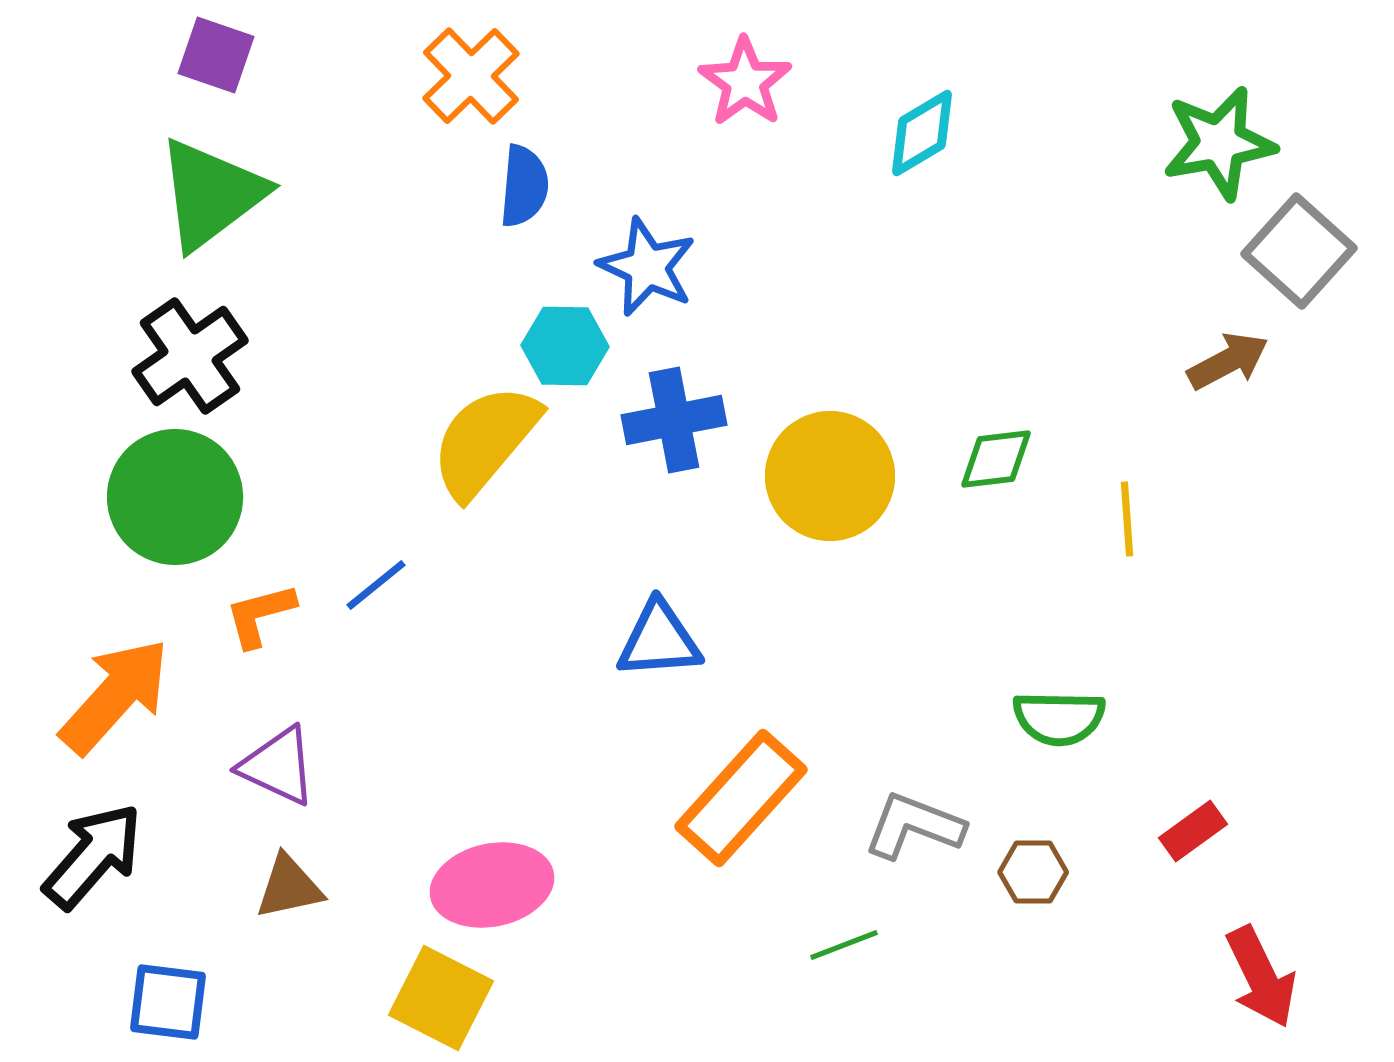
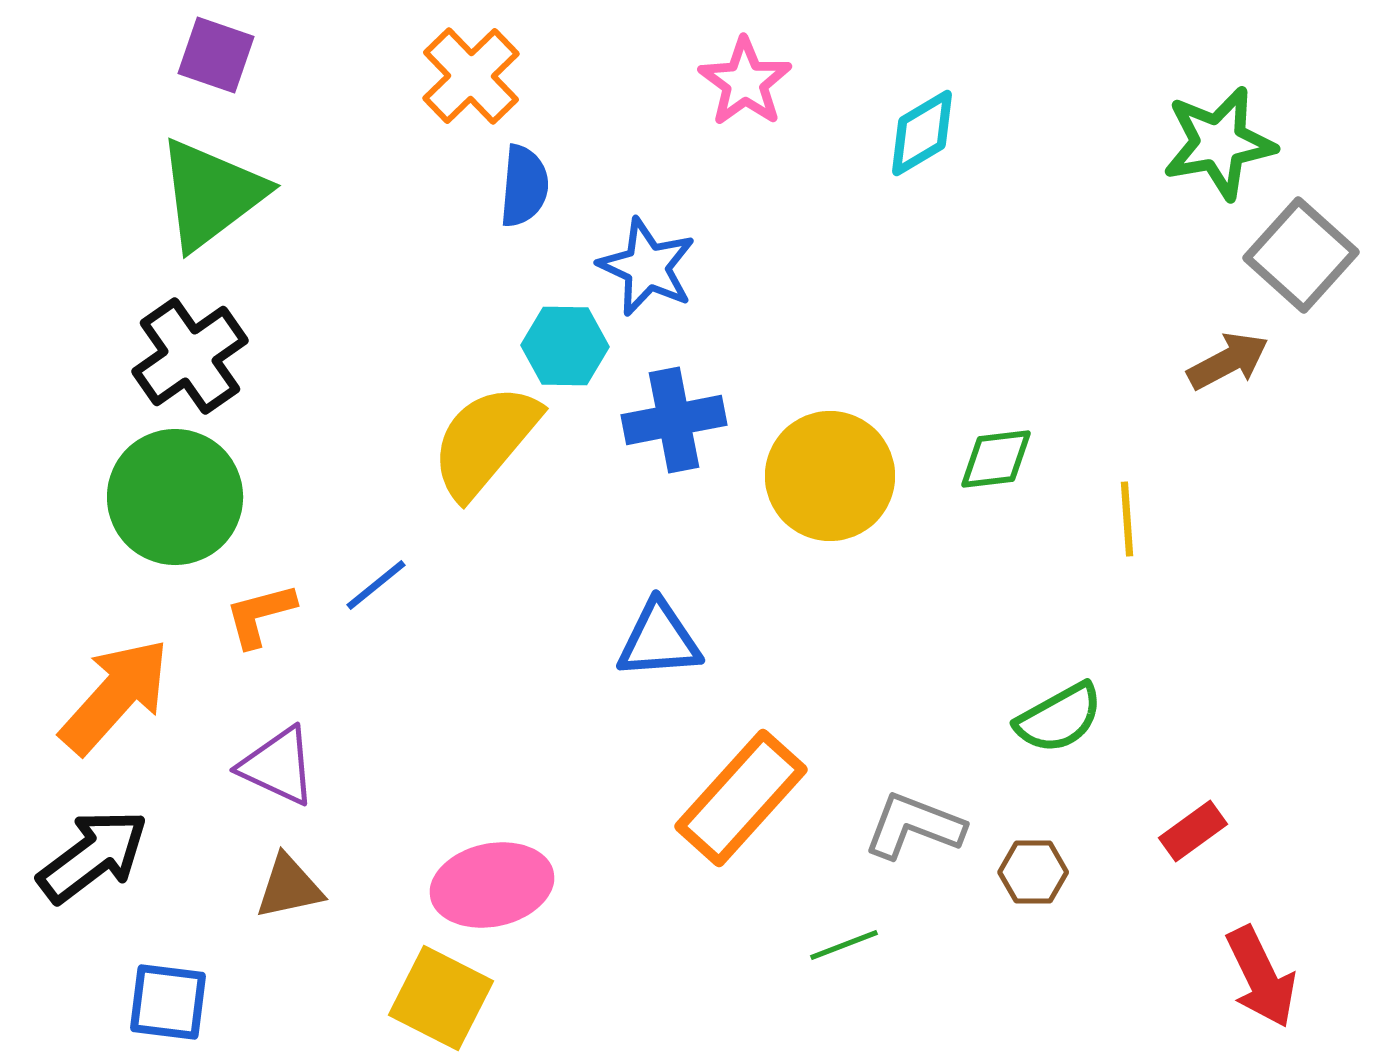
gray square: moved 2 px right, 4 px down
green semicircle: rotated 30 degrees counterclockwise
black arrow: rotated 12 degrees clockwise
